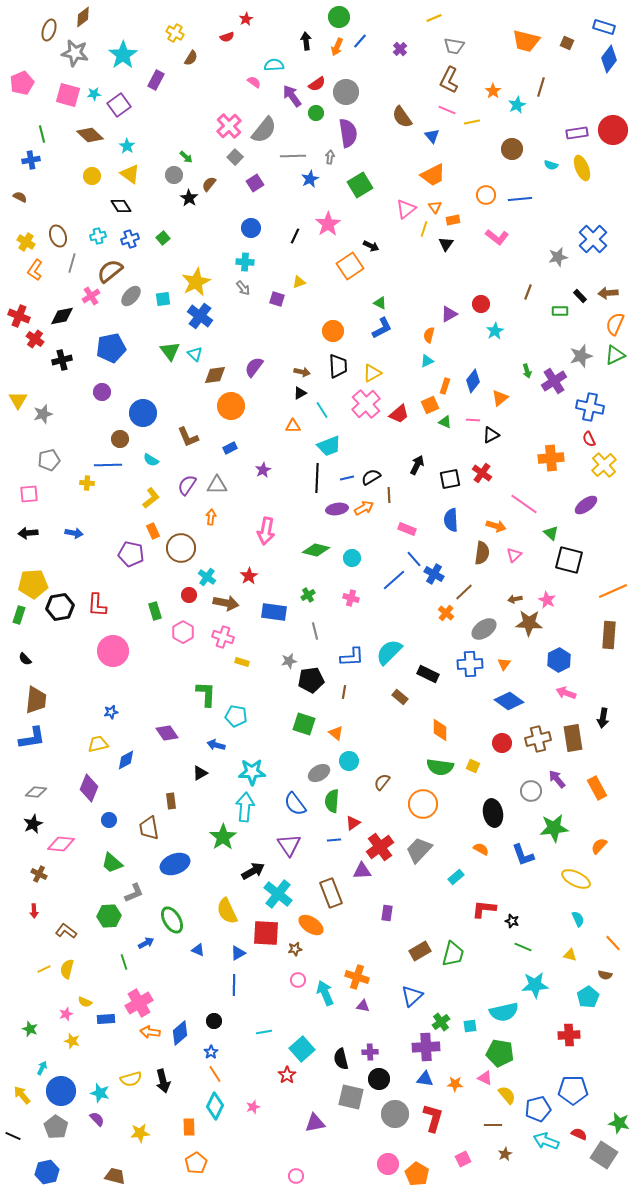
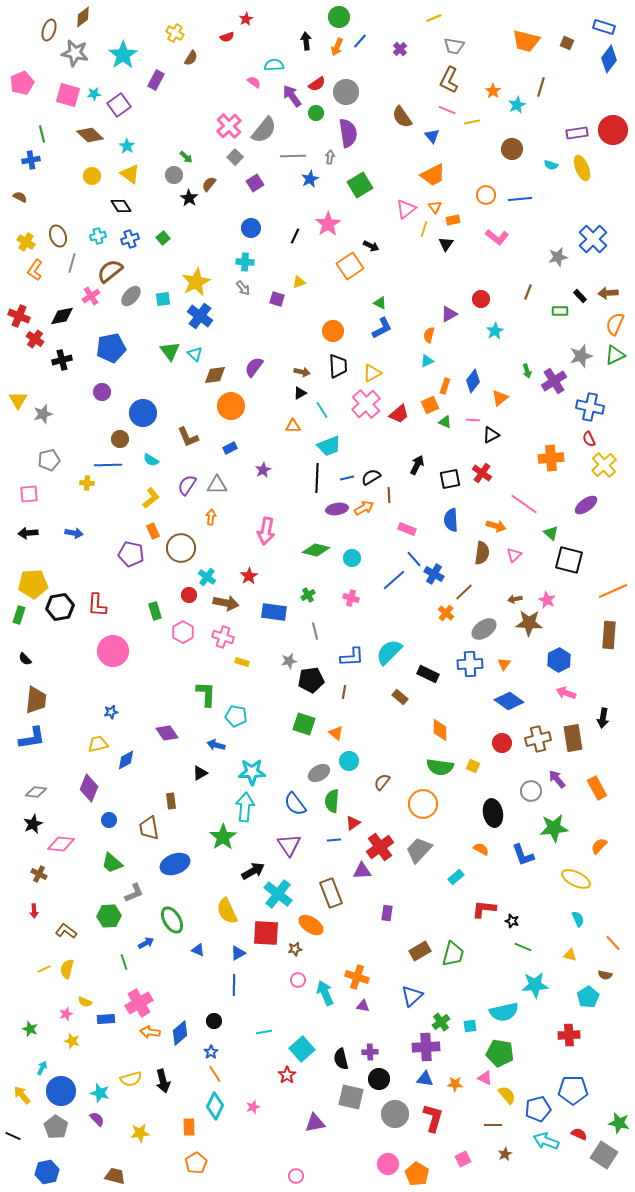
red circle at (481, 304): moved 5 px up
